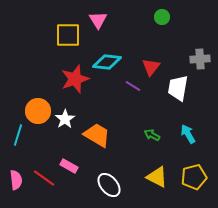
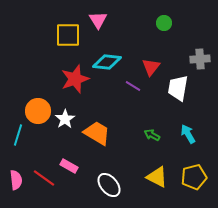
green circle: moved 2 px right, 6 px down
orange trapezoid: moved 2 px up
